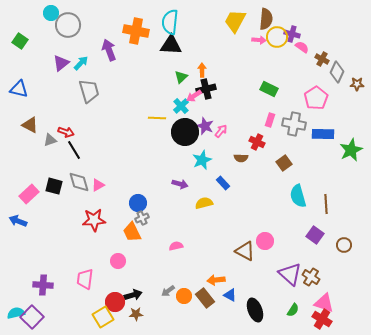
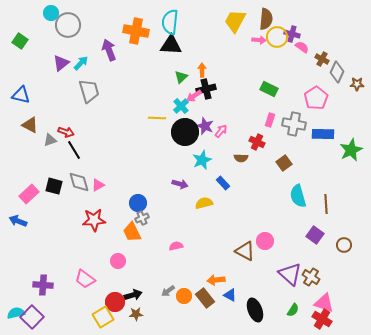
blue triangle at (19, 89): moved 2 px right, 6 px down
pink trapezoid at (85, 279): rotated 60 degrees counterclockwise
